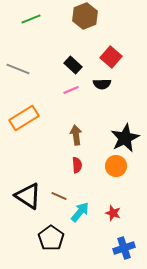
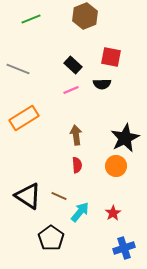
red square: rotated 30 degrees counterclockwise
red star: rotated 21 degrees clockwise
